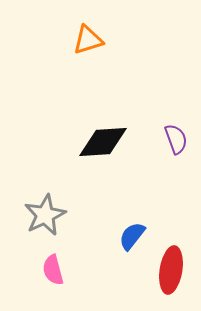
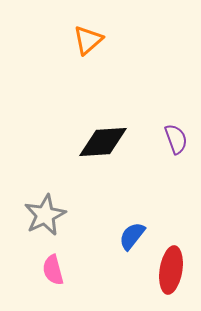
orange triangle: rotated 24 degrees counterclockwise
